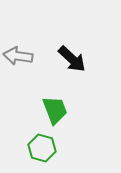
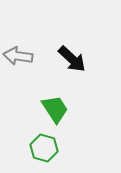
green trapezoid: moved 1 px up; rotated 12 degrees counterclockwise
green hexagon: moved 2 px right
